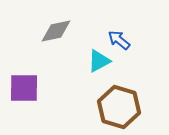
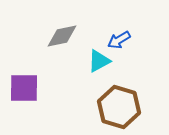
gray diamond: moved 6 px right, 5 px down
blue arrow: rotated 70 degrees counterclockwise
